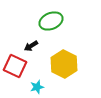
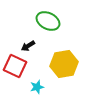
green ellipse: moved 3 px left; rotated 50 degrees clockwise
black arrow: moved 3 px left
yellow hexagon: rotated 24 degrees clockwise
